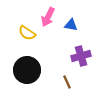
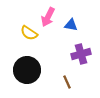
yellow semicircle: moved 2 px right
purple cross: moved 2 px up
